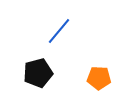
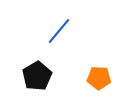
black pentagon: moved 1 px left, 3 px down; rotated 16 degrees counterclockwise
